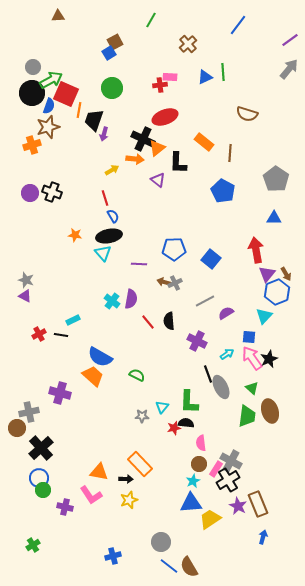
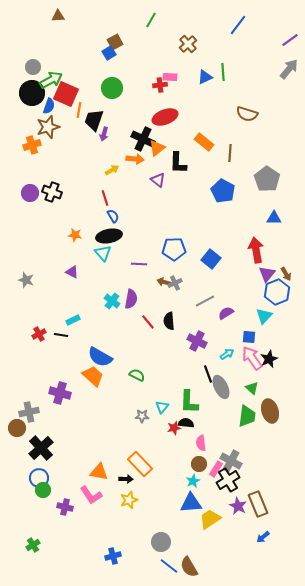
gray pentagon at (276, 179): moved 9 px left
purple triangle at (25, 296): moved 47 px right, 24 px up
blue arrow at (263, 537): rotated 144 degrees counterclockwise
